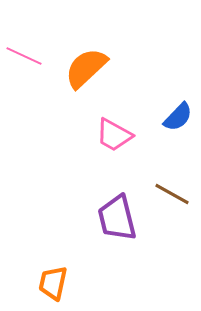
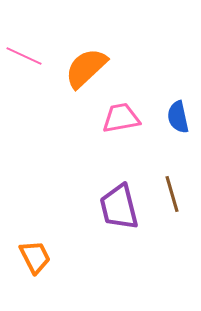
blue semicircle: rotated 124 degrees clockwise
pink trapezoid: moved 7 px right, 17 px up; rotated 141 degrees clockwise
brown line: rotated 45 degrees clockwise
purple trapezoid: moved 2 px right, 11 px up
orange trapezoid: moved 18 px left, 26 px up; rotated 141 degrees clockwise
